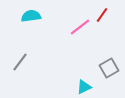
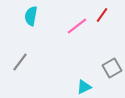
cyan semicircle: rotated 72 degrees counterclockwise
pink line: moved 3 px left, 1 px up
gray square: moved 3 px right
